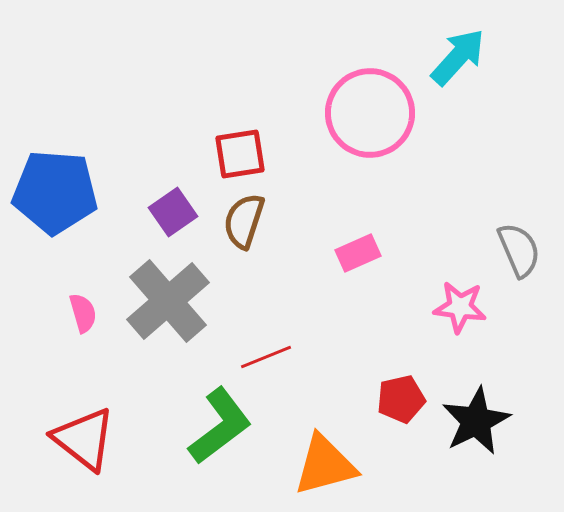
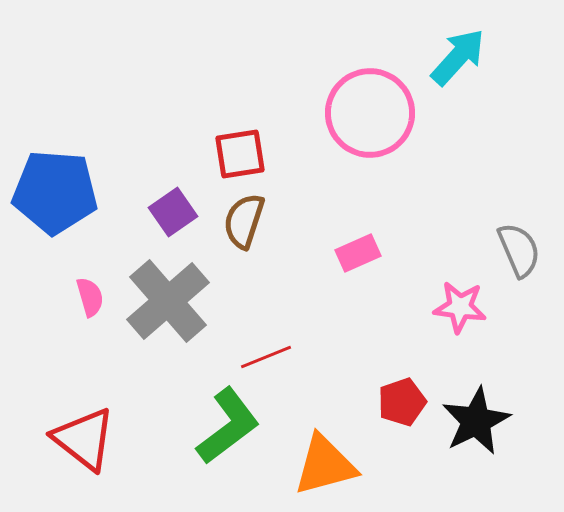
pink semicircle: moved 7 px right, 16 px up
red pentagon: moved 1 px right, 3 px down; rotated 6 degrees counterclockwise
green L-shape: moved 8 px right
